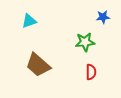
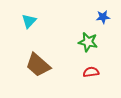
cyan triangle: rotated 28 degrees counterclockwise
green star: moved 3 px right; rotated 18 degrees clockwise
red semicircle: rotated 98 degrees counterclockwise
